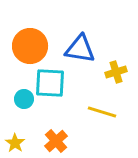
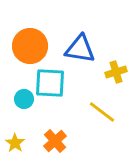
yellow line: rotated 20 degrees clockwise
orange cross: moved 1 px left
